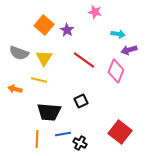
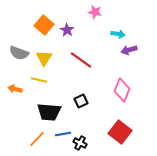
red line: moved 3 px left
pink diamond: moved 6 px right, 19 px down
orange line: rotated 42 degrees clockwise
